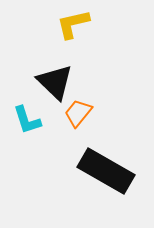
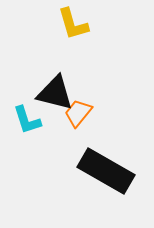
yellow L-shape: rotated 93 degrees counterclockwise
black triangle: moved 11 px down; rotated 30 degrees counterclockwise
